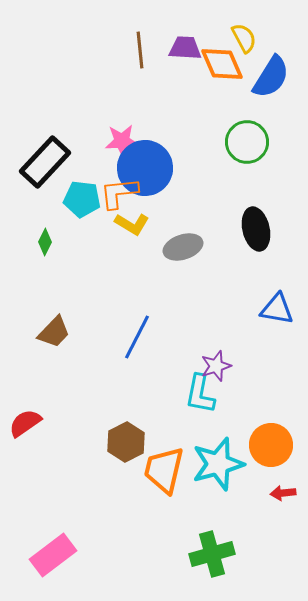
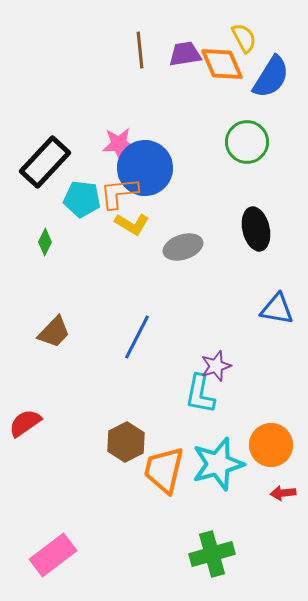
purple trapezoid: moved 6 px down; rotated 12 degrees counterclockwise
pink star: moved 3 px left, 3 px down
